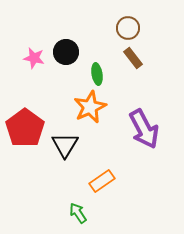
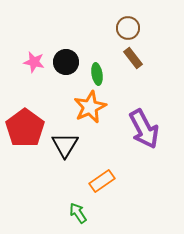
black circle: moved 10 px down
pink star: moved 4 px down
